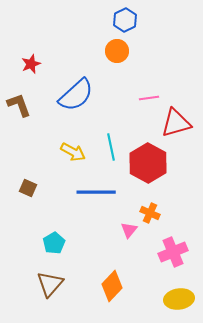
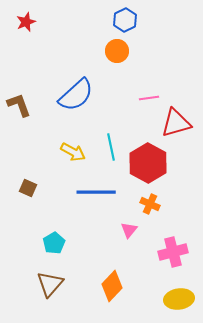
red star: moved 5 px left, 42 px up
orange cross: moved 9 px up
pink cross: rotated 8 degrees clockwise
